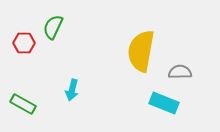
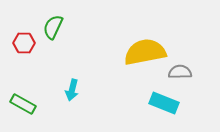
yellow semicircle: moved 4 px right, 1 px down; rotated 69 degrees clockwise
